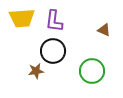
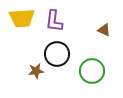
black circle: moved 4 px right, 3 px down
